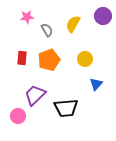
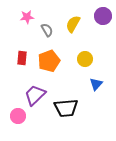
orange pentagon: moved 1 px down
